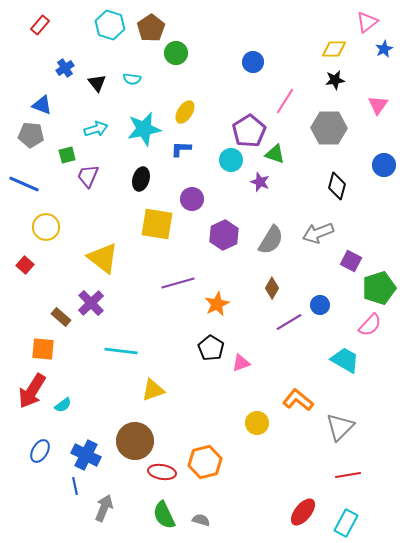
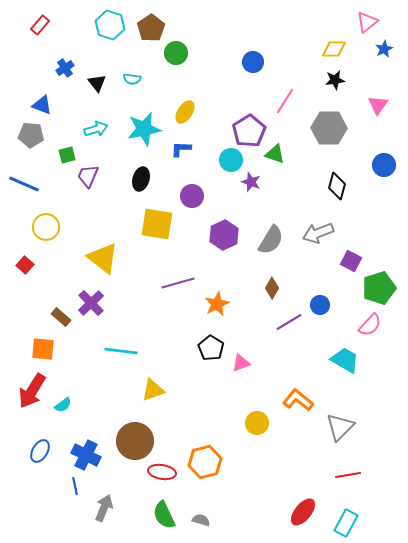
purple star at (260, 182): moved 9 px left
purple circle at (192, 199): moved 3 px up
